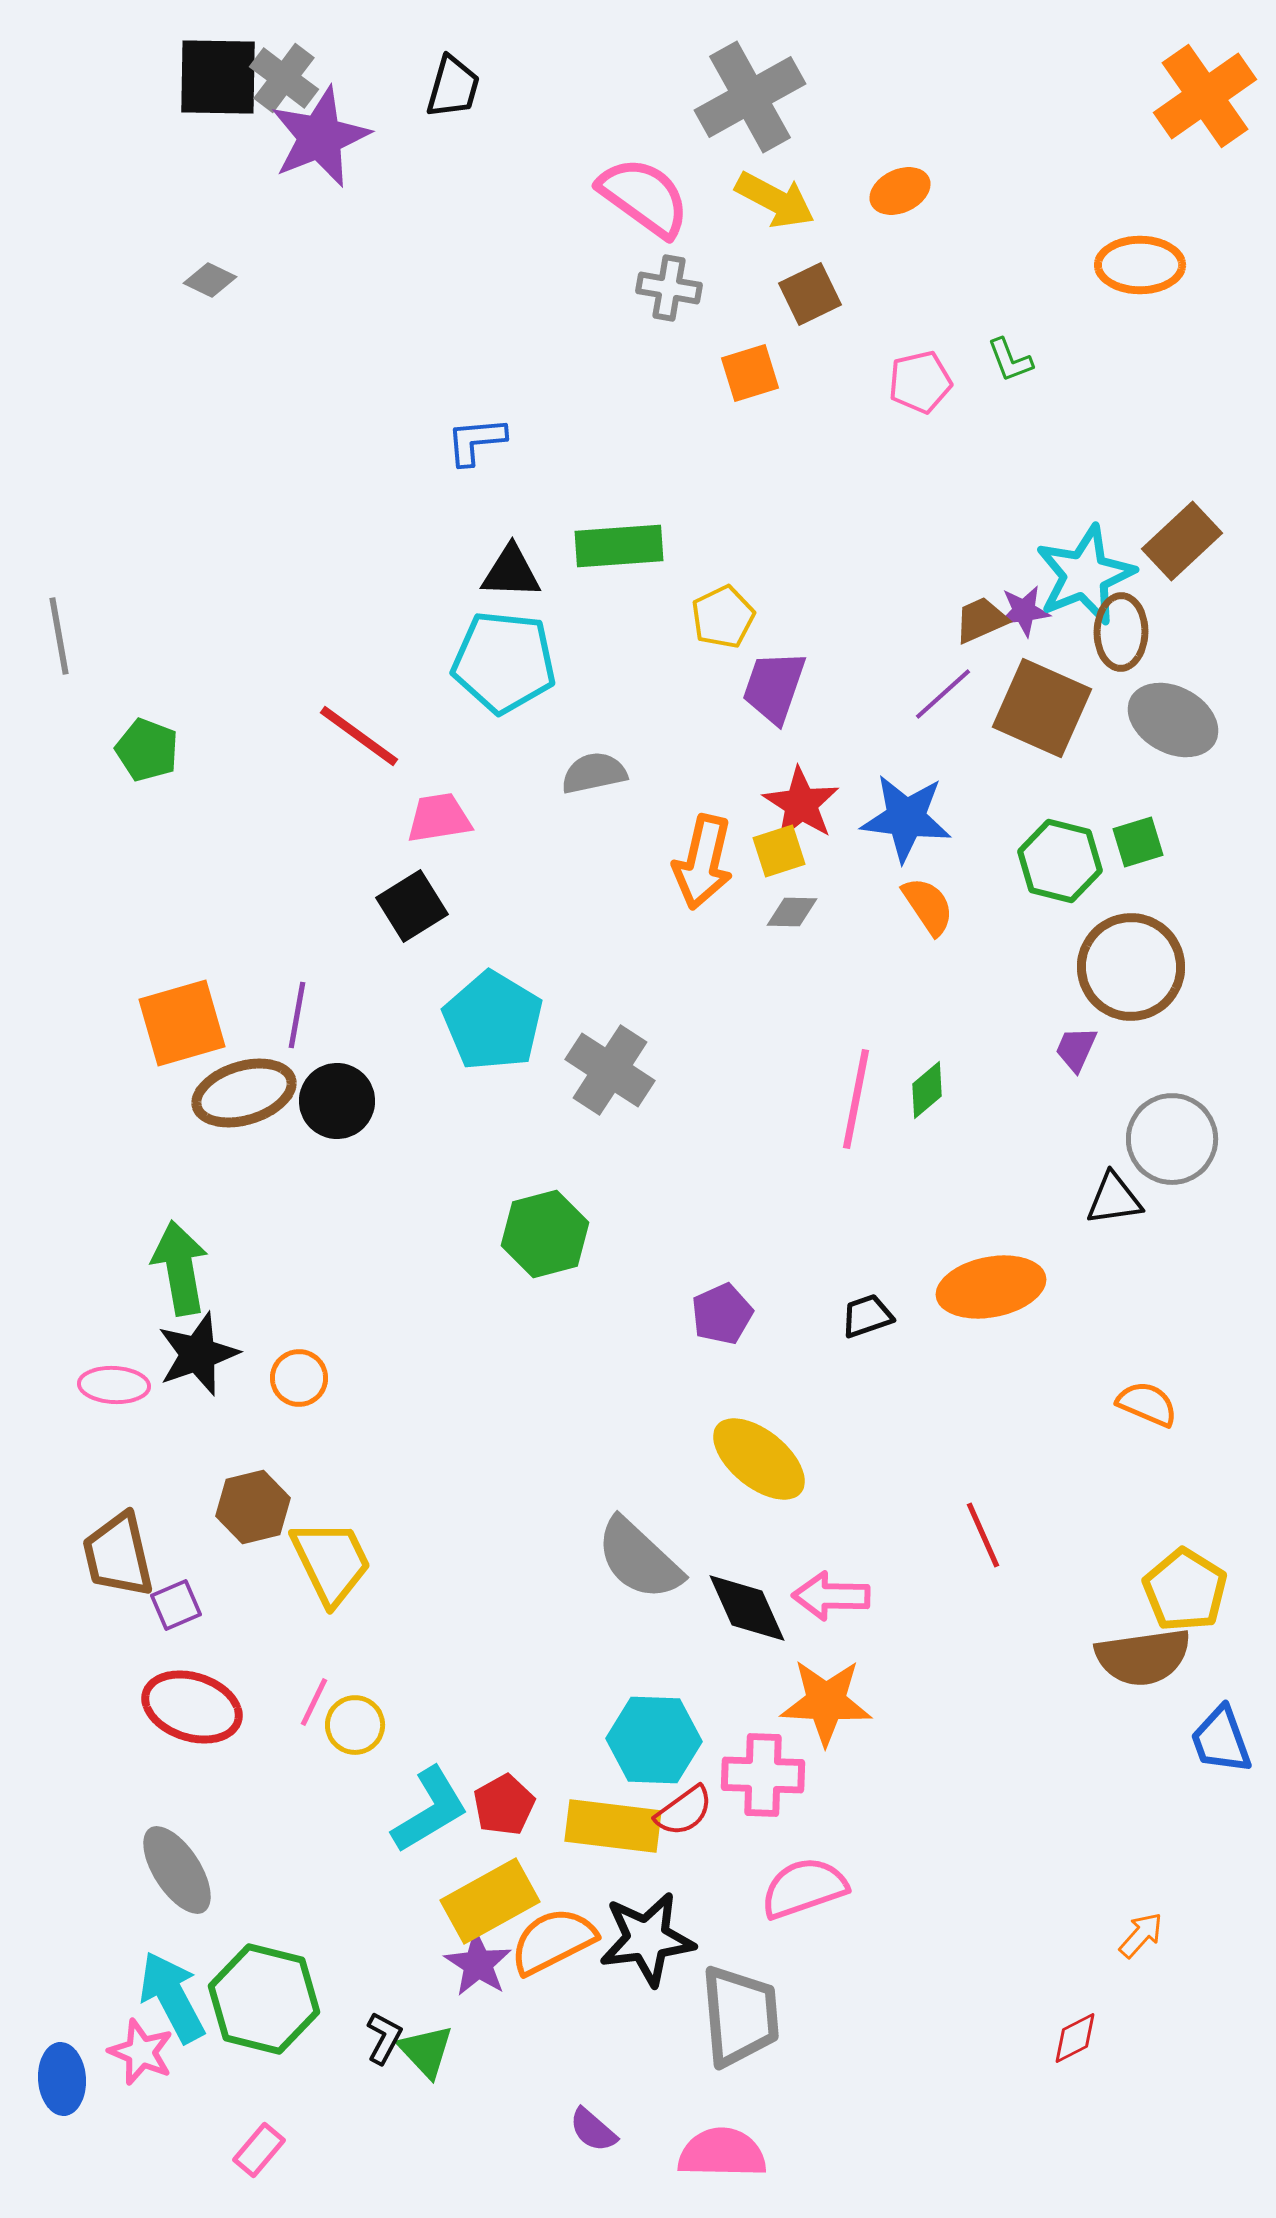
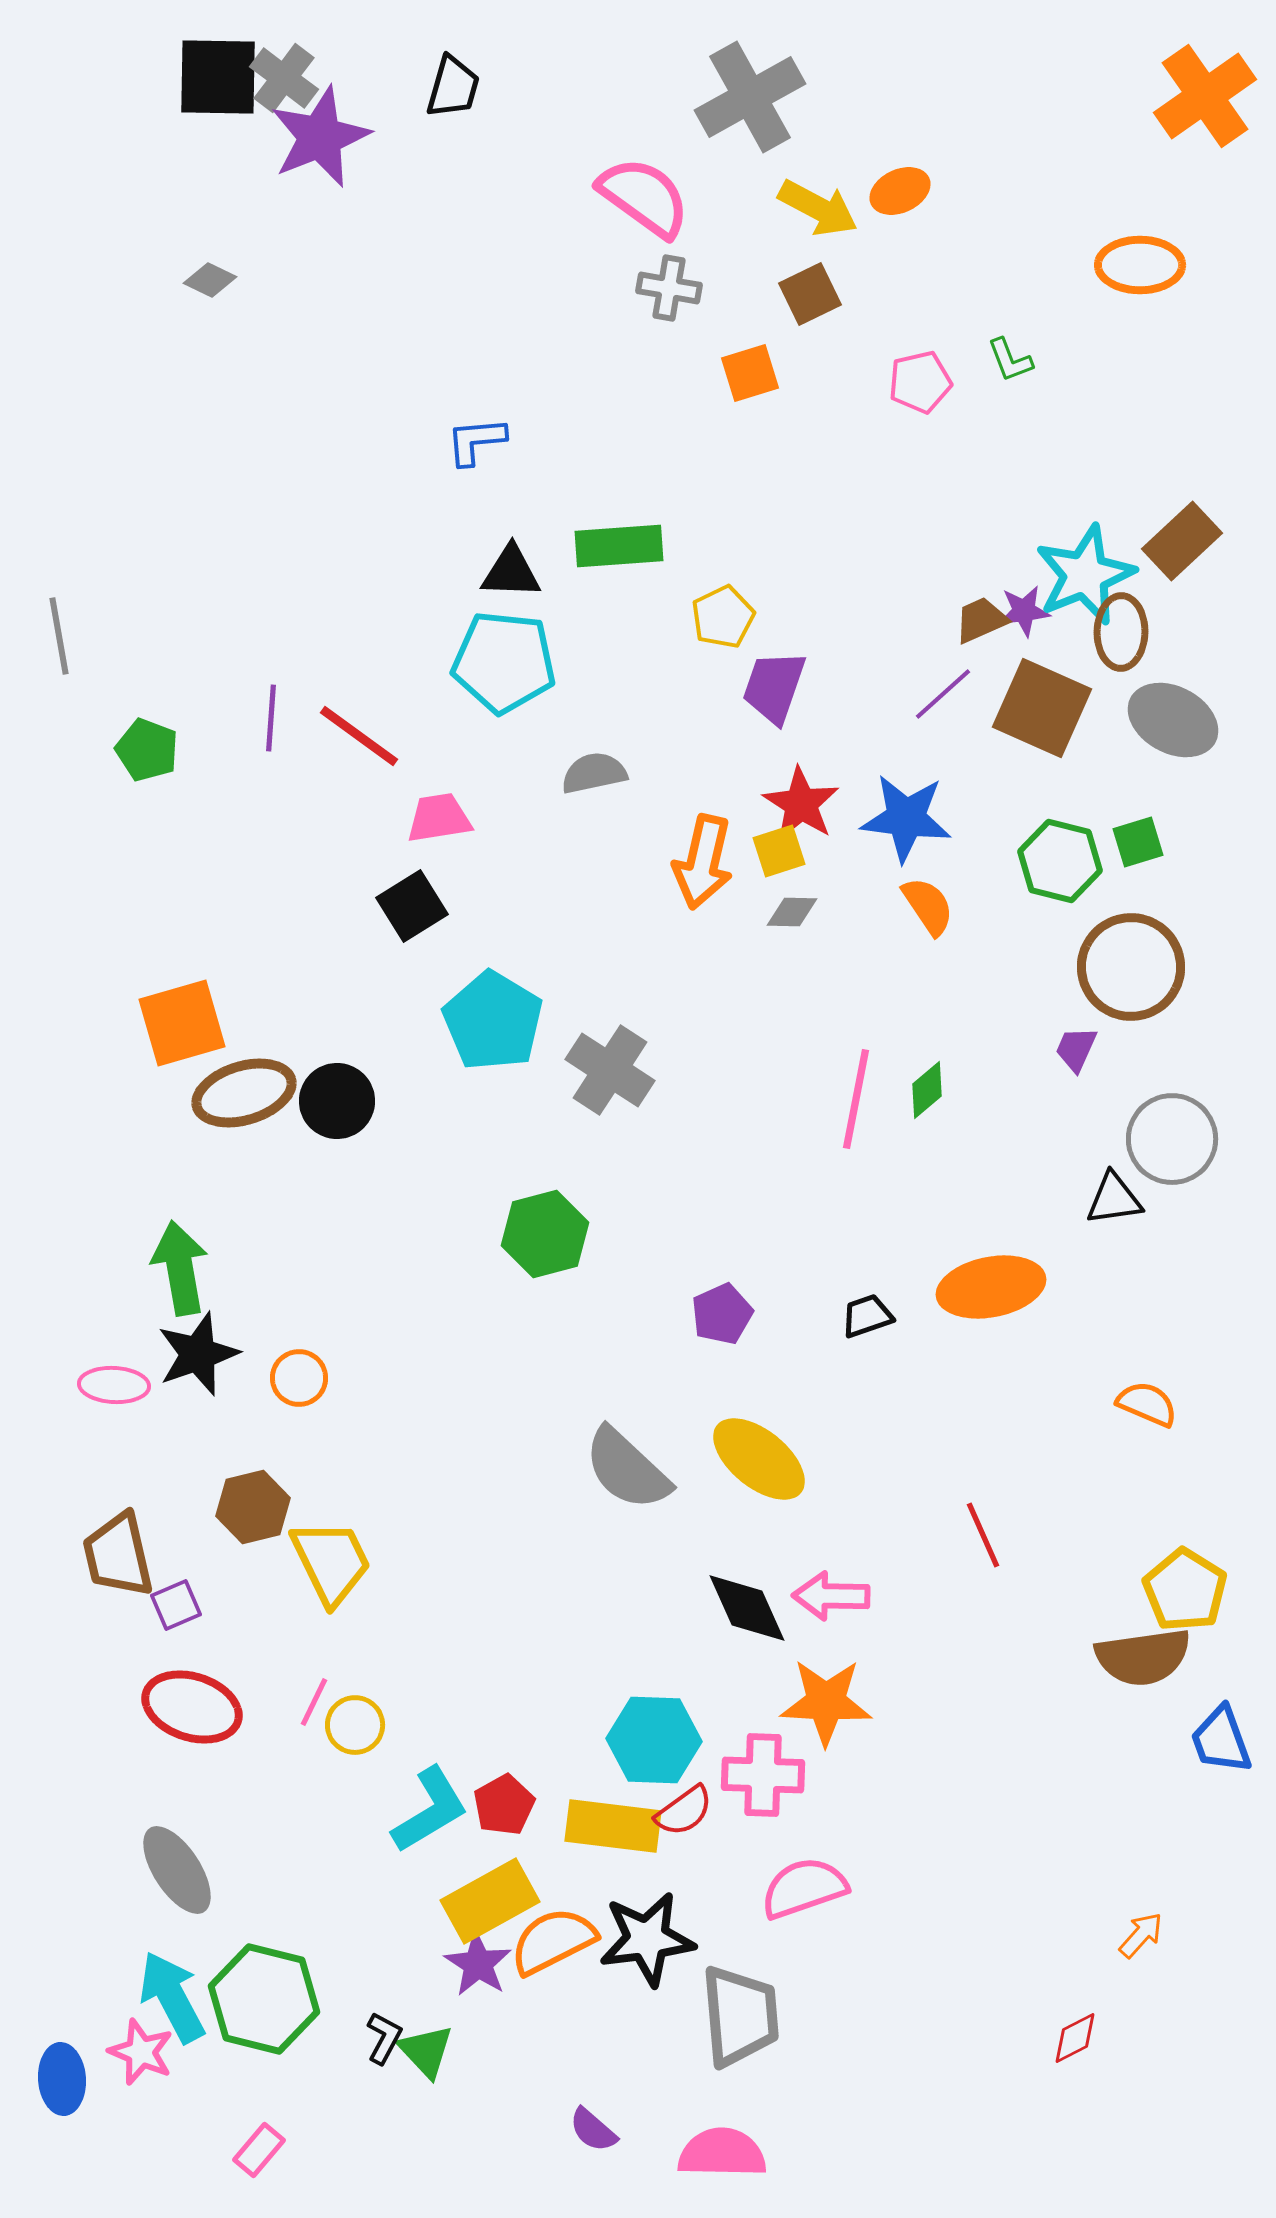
yellow arrow at (775, 200): moved 43 px right, 8 px down
purple line at (297, 1015): moved 26 px left, 297 px up; rotated 6 degrees counterclockwise
gray semicircle at (639, 1559): moved 12 px left, 90 px up
